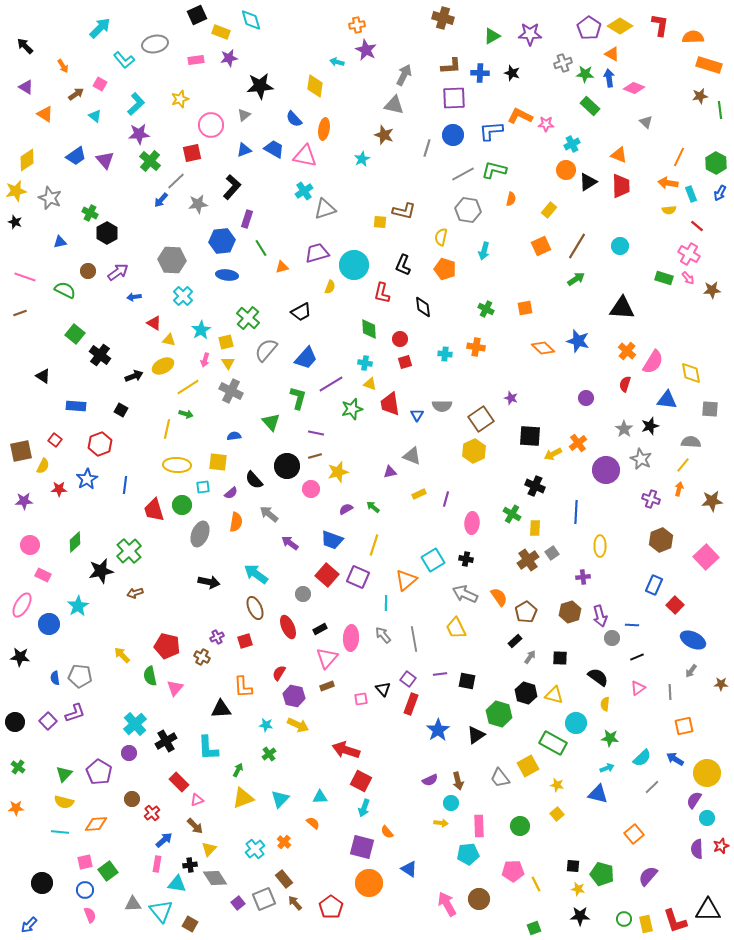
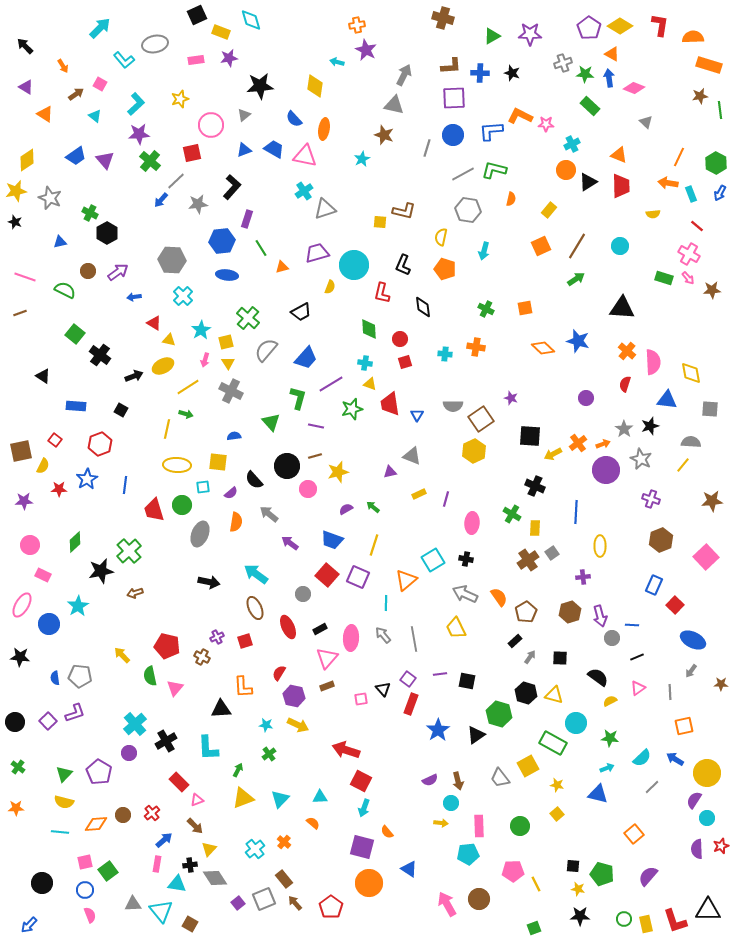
yellow semicircle at (669, 210): moved 16 px left, 4 px down
pink semicircle at (653, 362): rotated 35 degrees counterclockwise
gray semicircle at (442, 406): moved 11 px right
purple line at (316, 433): moved 7 px up
pink circle at (311, 489): moved 3 px left
orange arrow at (679, 489): moved 76 px left, 45 px up; rotated 56 degrees clockwise
yellow semicircle at (605, 704): moved 5 px right, 3 px up; rotated 56 degrees clockwise
brown circle at (132, 799): moved 9 px left, 16 px down
